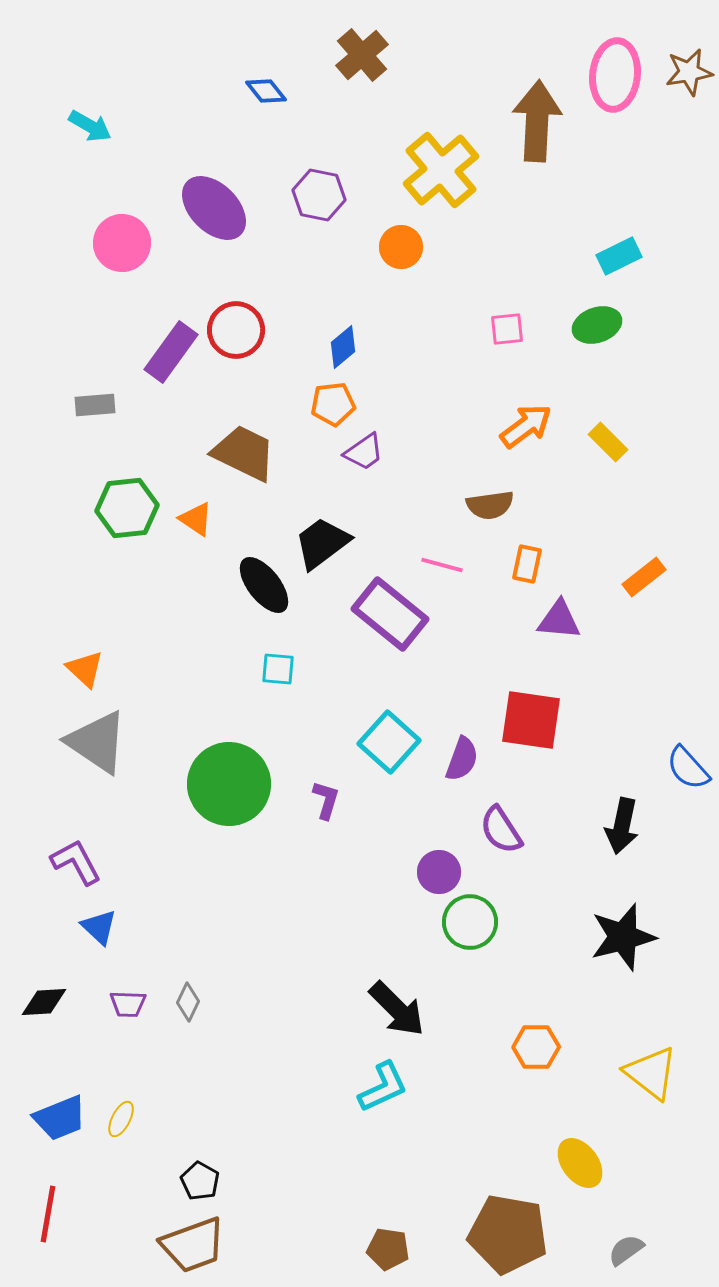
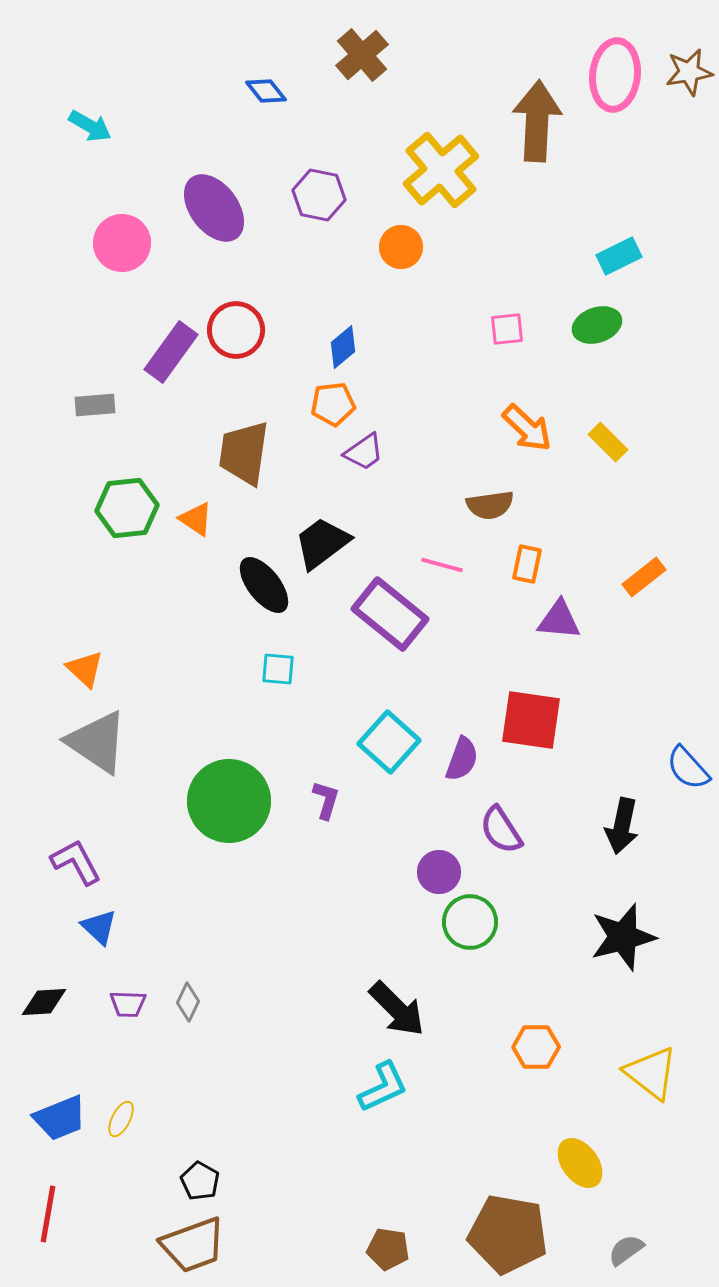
purple ellipse at (214, 208): rotated 8 degrees clockwise
orange arrow at (526, 426): moved 1 px right, 2 px down; rotated 80 degrees clockwise
brown trapezoid at (244, 453): rotated 108 degrees counterclockwise
green circle at (229, 784): moved 17 px down
